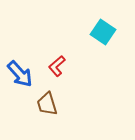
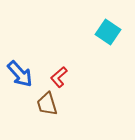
cyan square: moved 5 px right
red L-shape: moved 2 px right, 11 px down
